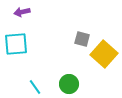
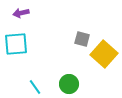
purple arrow: moved 1 px left, 1 px down
